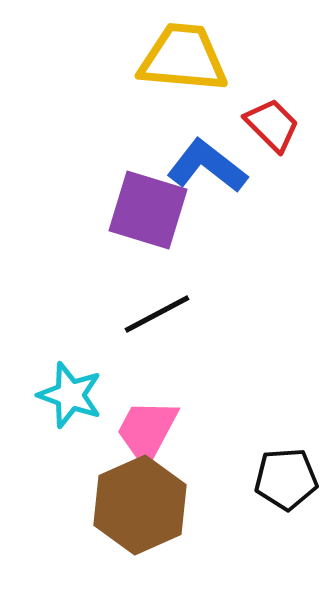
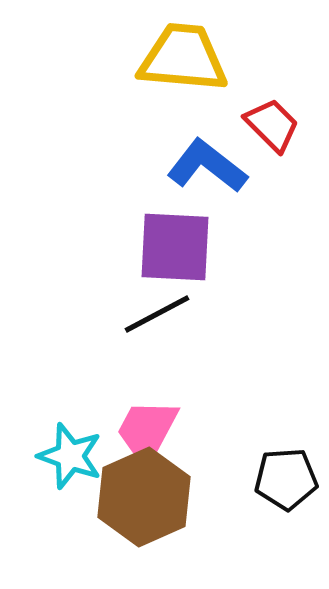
purple square: moved 27 px right, 37 px down; rotated 14 degrees counterclockwise
cyan star: moved 61 px down
brown hexagon: moved 4 px right, 8 px up
